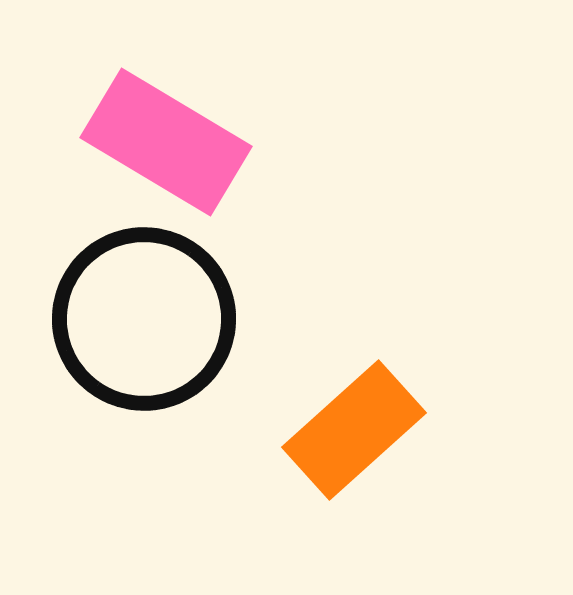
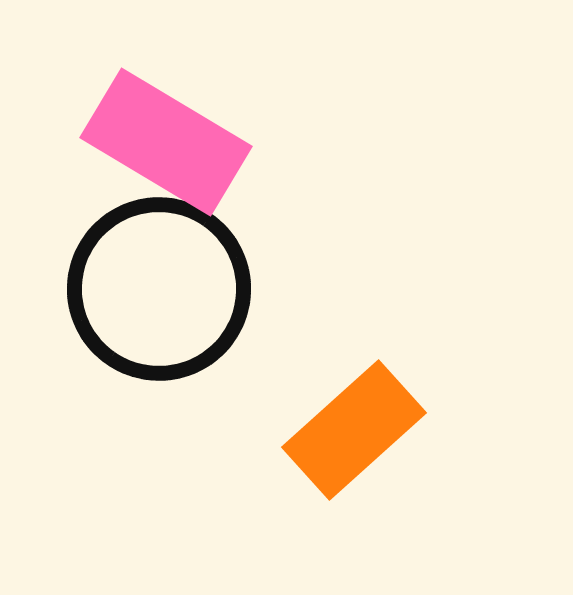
black circle: moved 15 px right, 30 px up
